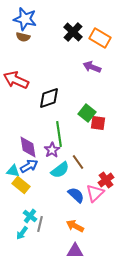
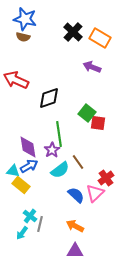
red cross: moved 2 px up
